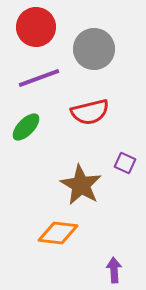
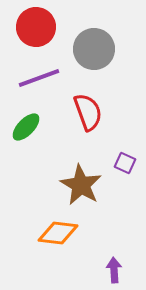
red semicircle: moved 2 px left; rotated 96 degrees counterclockwise
